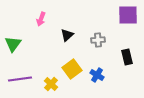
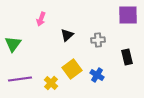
yellow cross: moved 1 px up
